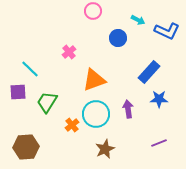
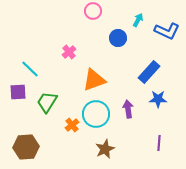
cyan arrow: rotated 88 degrees counterclockwise
blue star: moved 1 px left
purple line: rotated 63 degrees counterclockwise
